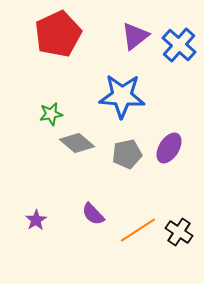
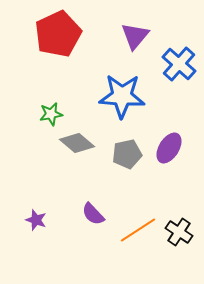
purple triangle: rotated 12 degrees counterclockwise
blue cross: moved 19 px down
purple star: rotated 20 degrees counterclockwise
